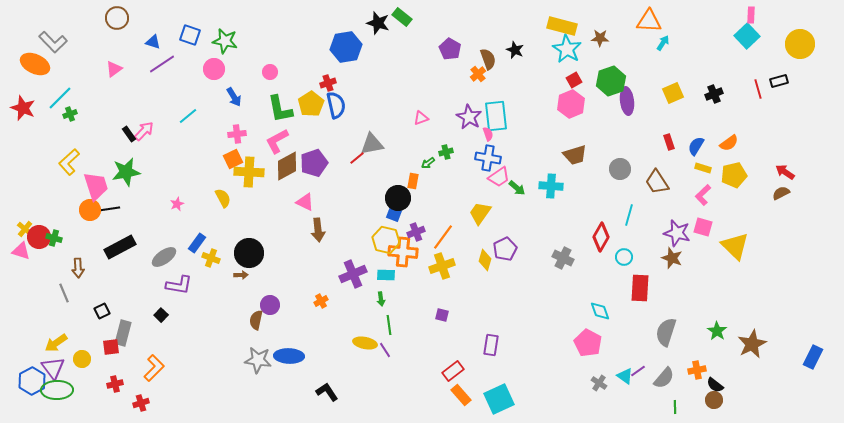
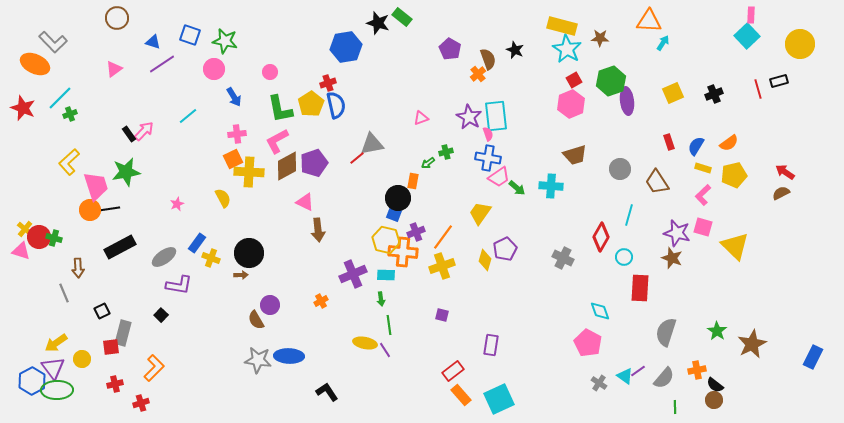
brown semicircle at (256, 320): rotated 42 degrees counterclockwise
